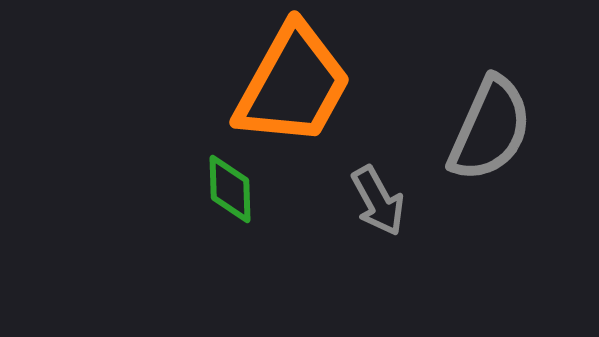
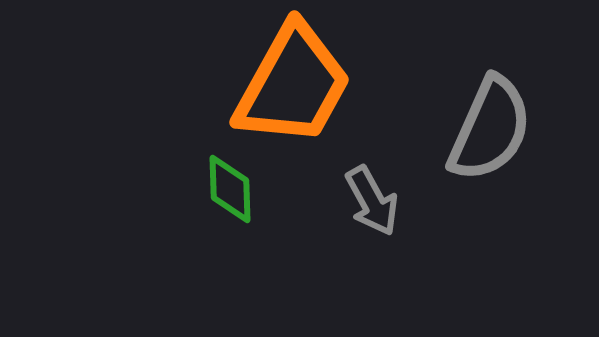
gray arrow: moved 6 px left
